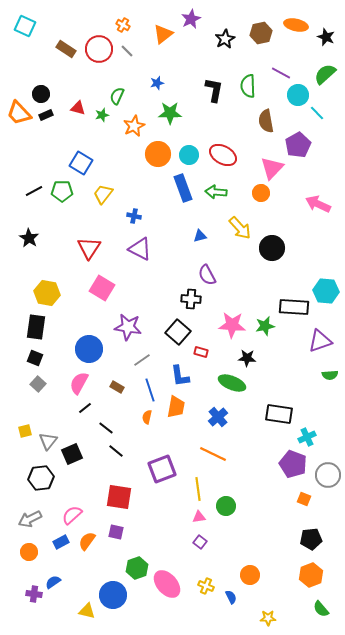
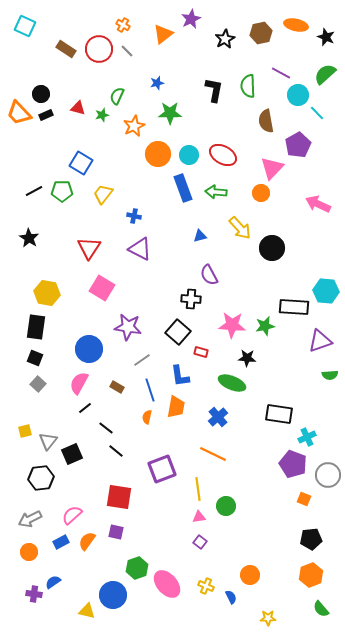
purple semicircle at (207, 275): moved 2 px right
